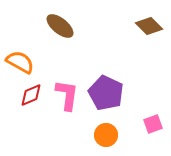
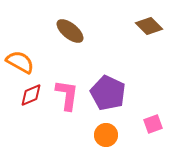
brown ellipse: moved 10 px right, 5 px down
purple pentagon: moved 2 px right
